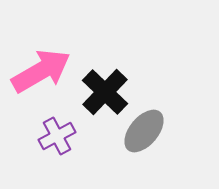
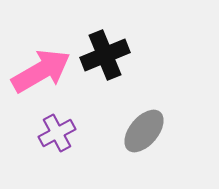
black cross: moved 37 px up; rotated 24 degrees clockwise
purple cross: moved 3 px up
